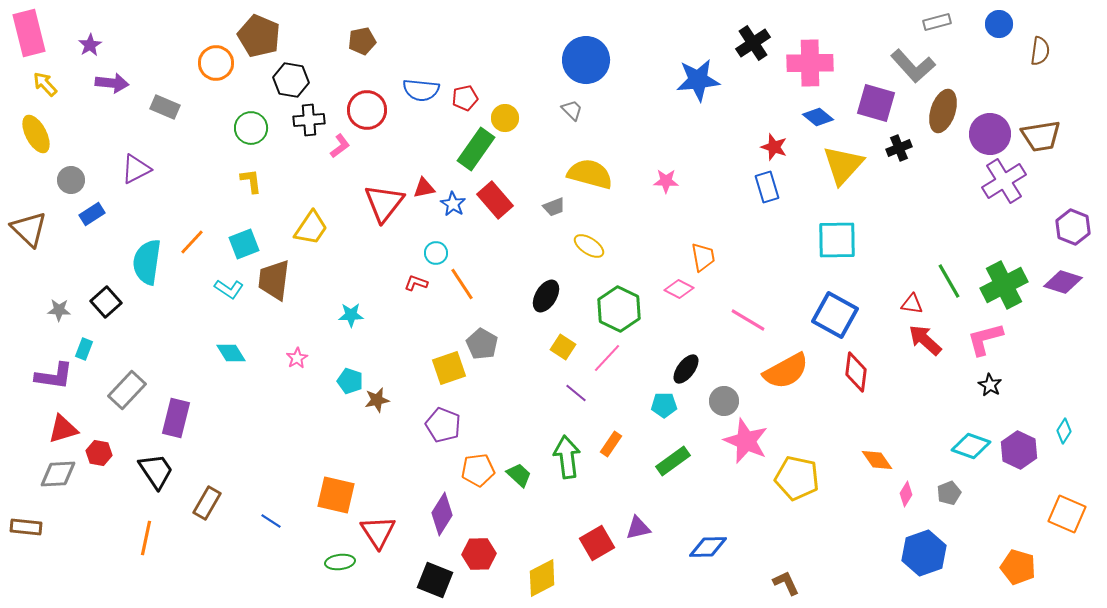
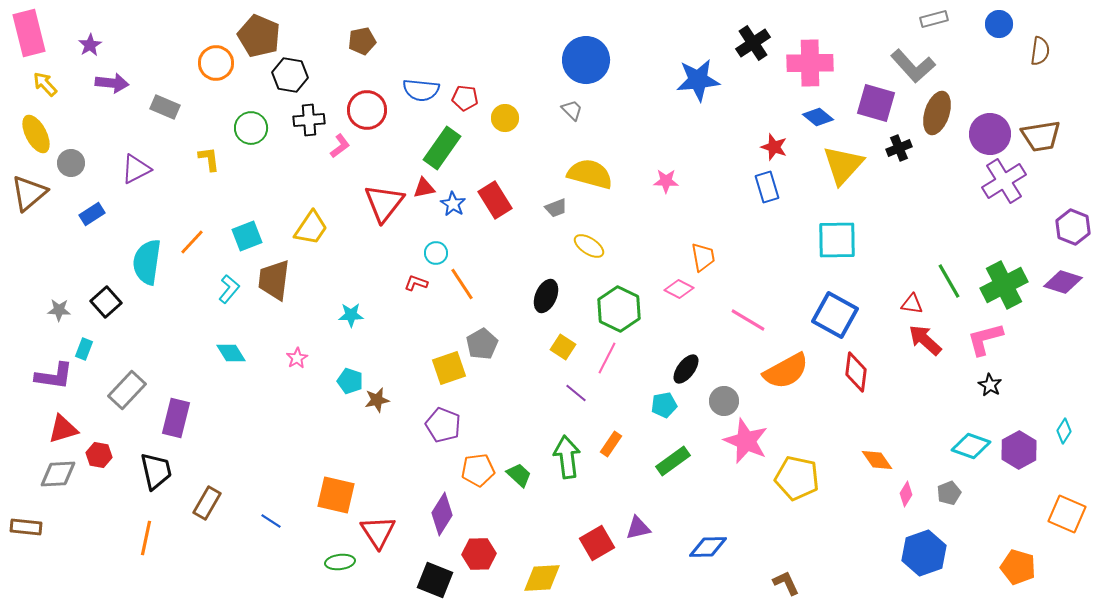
gray rectangle at (937, 22): moved 3 px left, 3 px up
black hexagon at (291, 80): moved 1 px left, 5 px up
red pentagon at (465, 98): rotated 20 degrees clockwise
brown ellipse at (943, 111): moved 6 px left, 2 px down
green rectangle at (476, 149): moved 34 px left, 1 px up
gray circle at (71, 180): moved 17 px up
yellow L-shape at (251, 181): moved 42 px left, 22 px up
red rectangle at (495, 200): rotated 9 degrees clockwise
gray trapezoid at (554, 207): moved 2 px right, 1 px down
brown triangle at (29, 229): moved 36 px up; rotated 36 degrees clockwise
cyan square at (244, 244): moved 3 px right, 8 px up
cyan L-shape at (229, 289): rotated 84 degrees counterclockwise
black ellipse at (546, 296): rotated 8 degrees counterclockwise
gray pentagon at (482, 344): rotated 12 degrees clockwise
pink line at (607, 358): rotated 16 degrees counterclockwise
cyan pentagon at (664, 405): rotated 10 degrees counterclockwise
purple hexagon at (1019, 450): rotated 6 degrees clockwise
red hexagon at (99, 453): moved 2 px down
black trapezoid at (156, 471): rotated 21 degrees clockwise
yellow diamond at (542, 578): rotated 24 degrees clockwise
